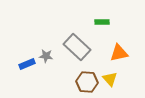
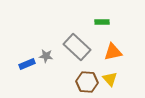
orange triangle: moved 6 px left, 1 px up
